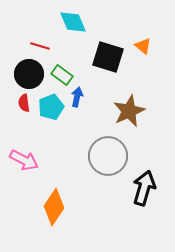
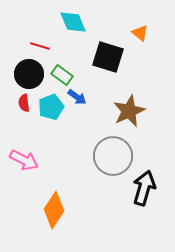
orange triangle: moved 3 px left, 13 px up
blue arrow: rotated 114 degrees clockwise
gray circle: moved 5 px right
orange diamond: moved 3 px down
